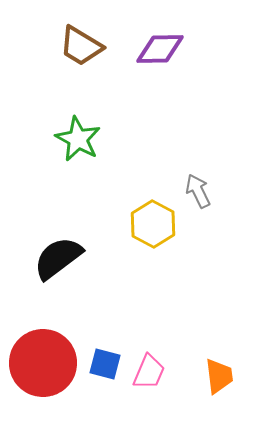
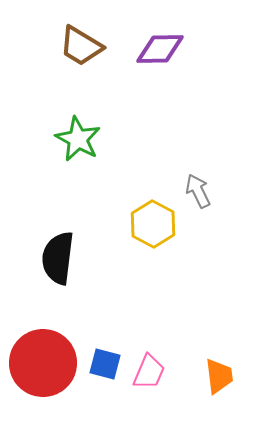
black semicircle: rotated 46 degrees counterclockwise
